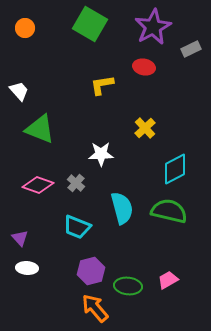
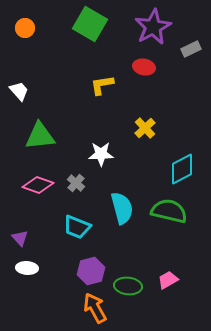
green triangle: moved 7 px down; rotated 28 degrees counterclockwise
cyan diamond: moved 7 px right
orange arrow: rotated 12 degrees clockwise
